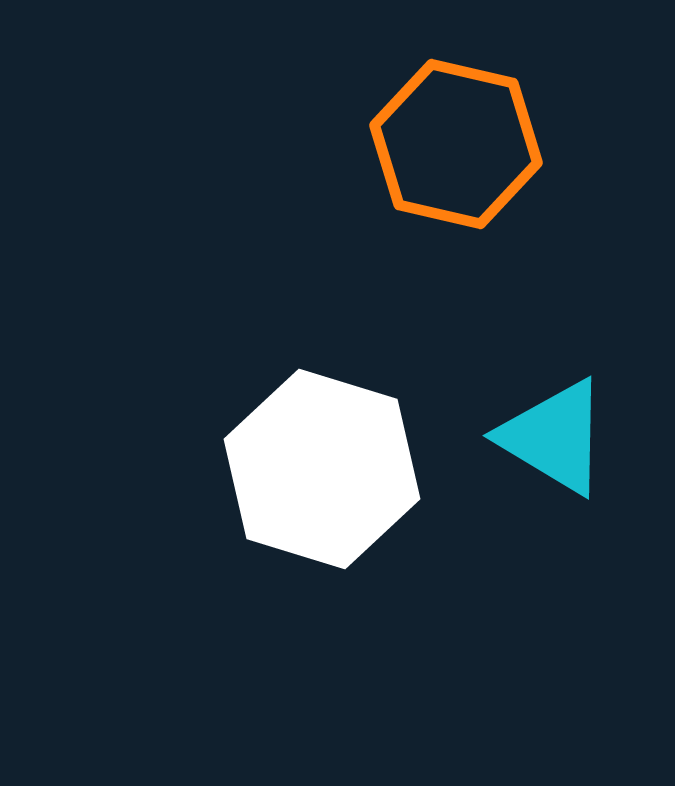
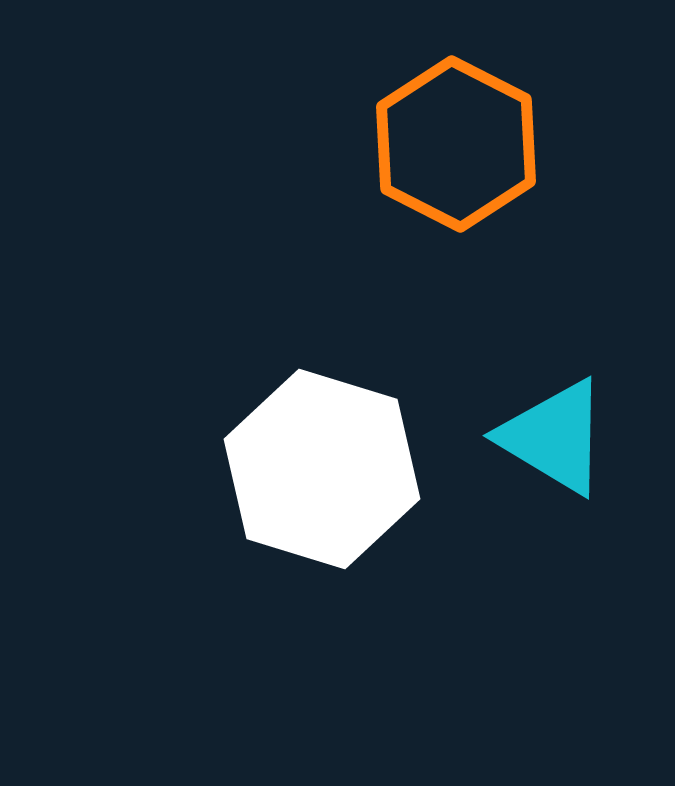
orange hexagon: rotated 14 degrees clockwise
